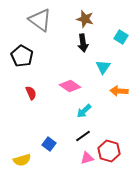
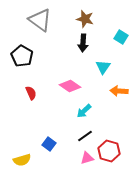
black arrow: rotated 12 degrees clockwise
black line: moved 2 px right
